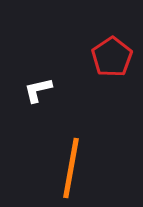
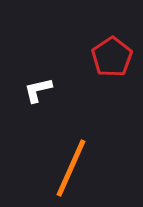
orange line: rotated 14 degrees clockwise
